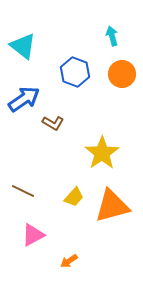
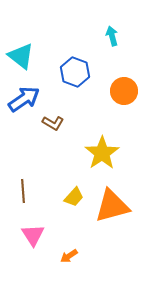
cyan triangle: moved 2 px left, 10 px down
orange circle: moved 2 px right, 17 px down
brown line: rotated 60 degrees clockwise
pink triangle: rotated 35 degrees counterclockwise
orange arrow: moved 5 px up
